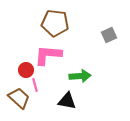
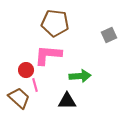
black triangle: rotated 12 degrees counterclockwise
